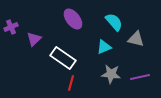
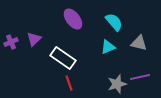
purple cross: moved 15 px down
gray triangle: moved 3 px right, 4 px down
cyan triangle: moved 4 px right
gray star: moved 6 px right, 10 px down; rotated 24 degrees counterclockwise
red line: moved 2 px left; rotated 35 degrees counterclockwise
